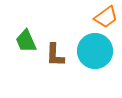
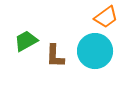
green trapezoid: rotated 85 degrees clockwise
brown L-shape: moved 1 px down
